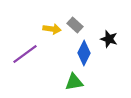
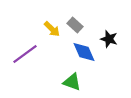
yellow arrow: rotated 36 degrees clockwise
blue diamond: moved 1 px up; rotated 50 degrees counterclockwise
green triangle: moved 2 px left; rotated 30 degrees clockwise
